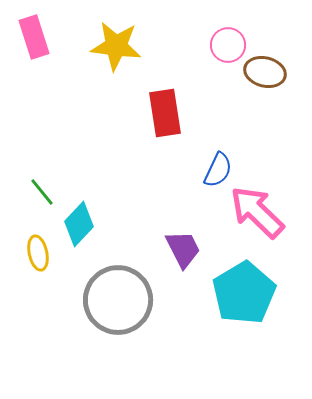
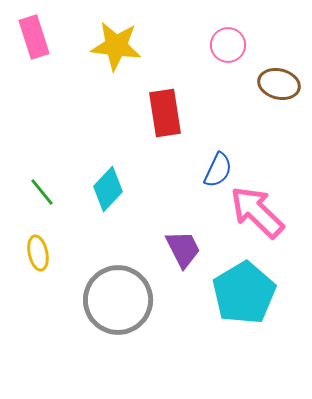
brown ellipse: moved 14 px right, 12 px down
cyan diamond: moved 29 px right, 35 px up
